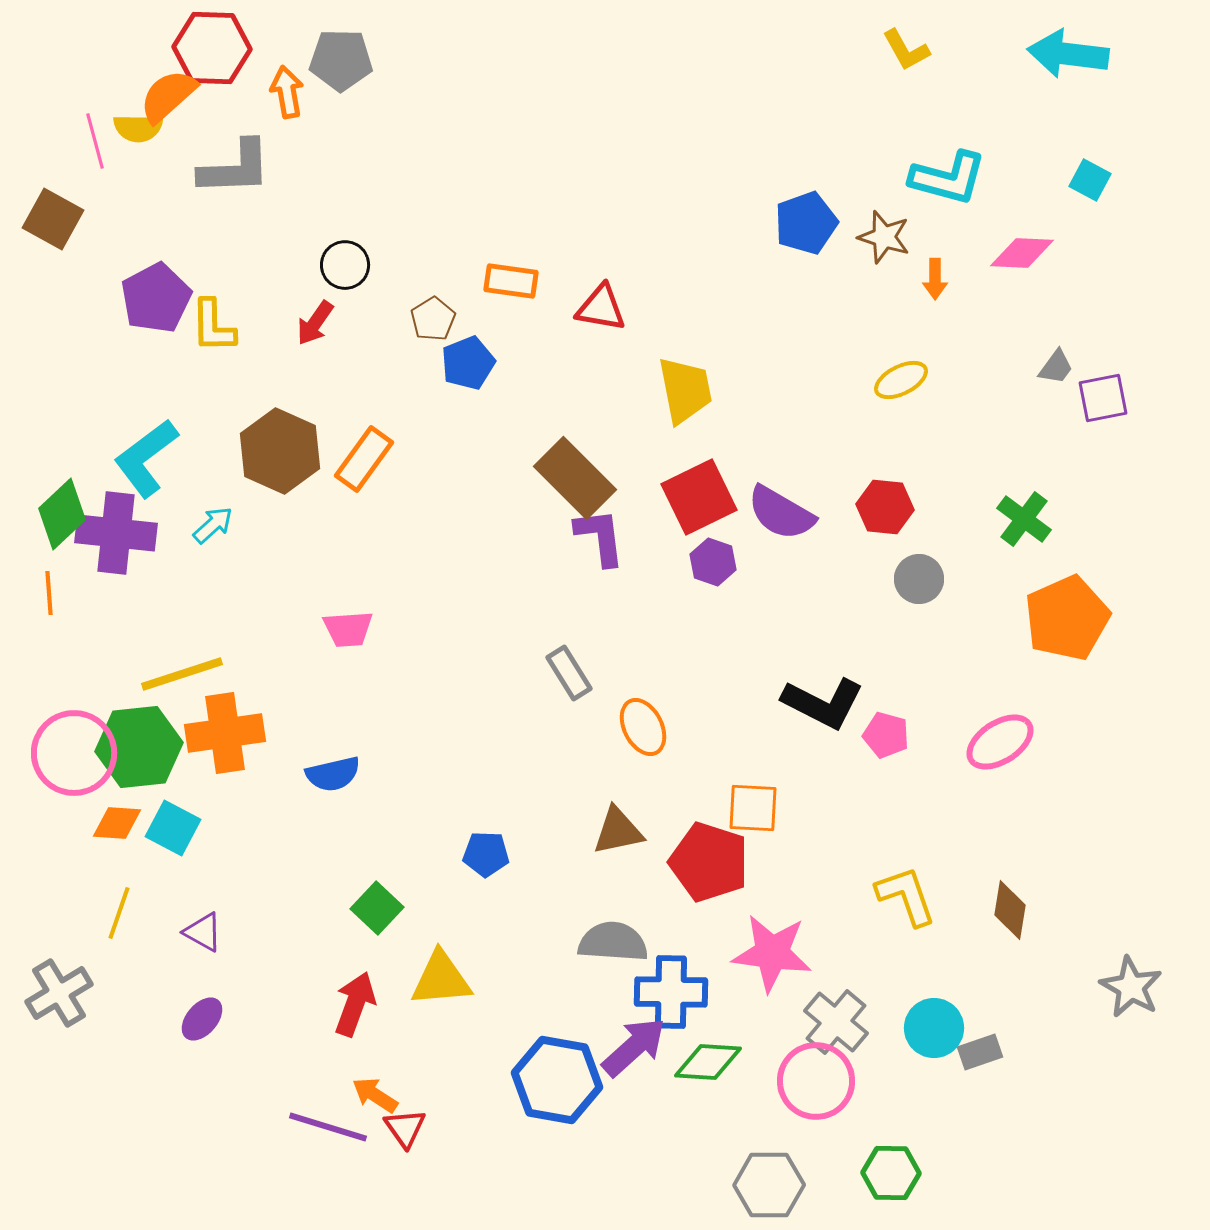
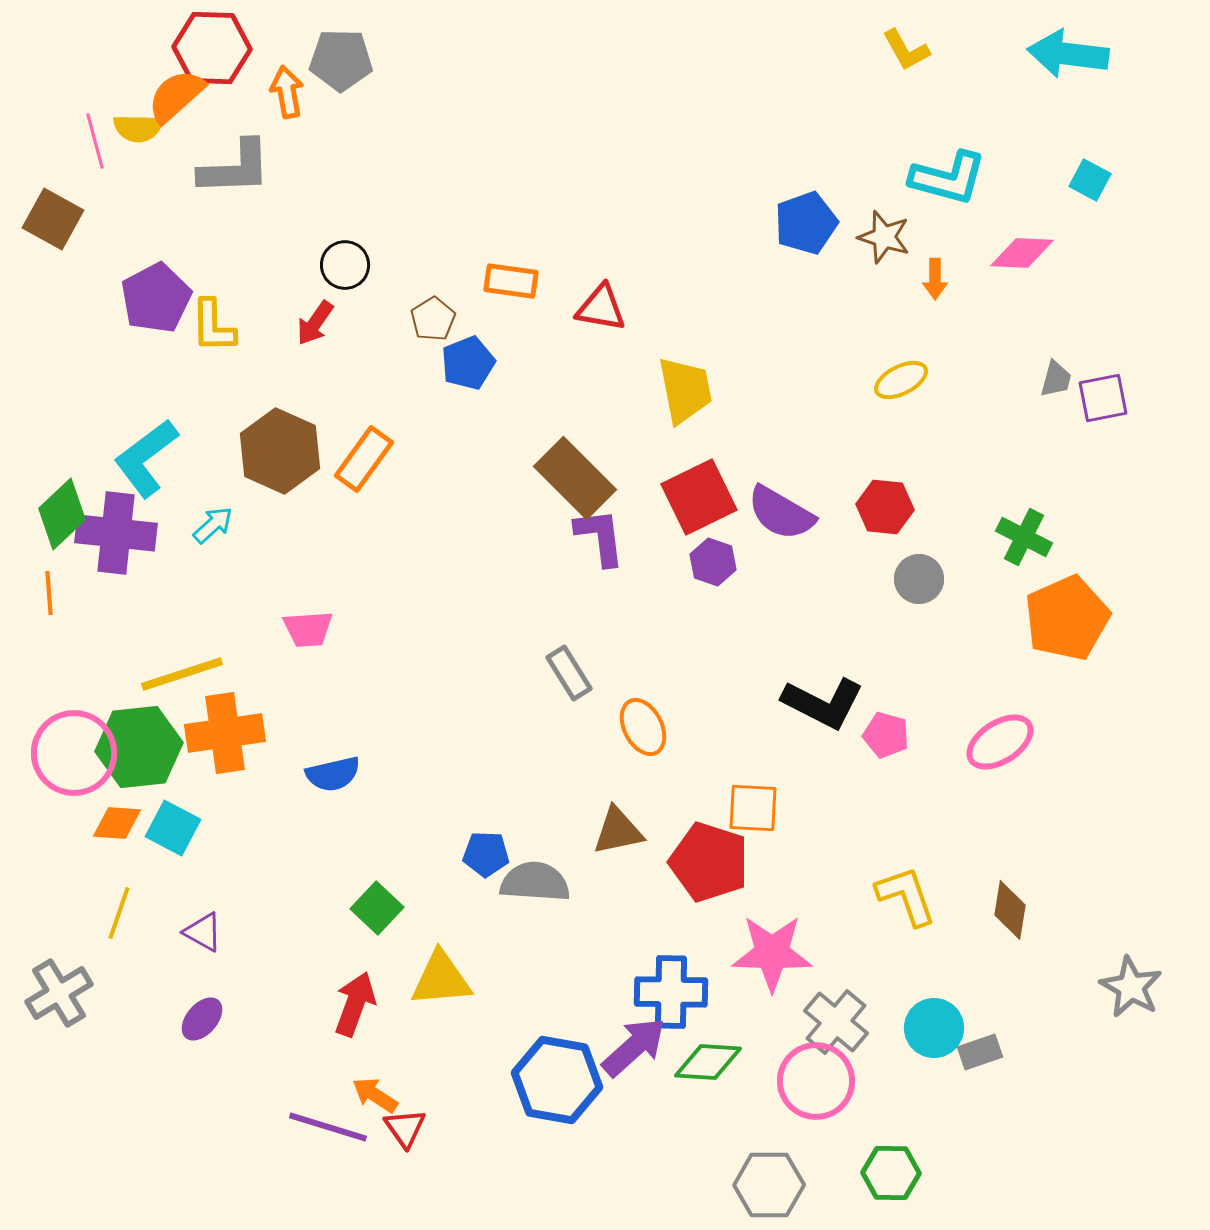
orange semicircle at (168, 96): moved 8 px right
gray trapezoid at (1056, 367): moved 12 px down; rotated 21 degrees counterclockwise
green cross at (1024, 519): moved 18 px down; rotated 10 degrees counterclockwise
pink trapezoid at (348, 629): moved 40 px left
gray semicircle at (613, 942): moved 78 px left, 60 px up
pink star at (772, 953): rotated 6 degrees counterclockwise
